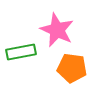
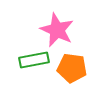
green rectangle: moved 13 px right, 8 px down
